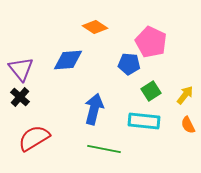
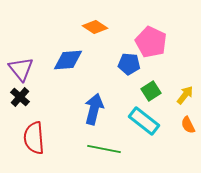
cyan rectangle: rotated 32 degrees clockwise
red semicircle: rotated 64 degrees counterclockwise
